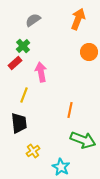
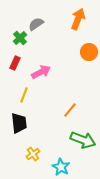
gray semicircle: moved 3 px right, 4 px down
green cross: moved 3 px left, 8 px up
red rectangle: rotated 24 degrees counterclockwise
pink arrow: rotated 72 degrees clockwise
orange line: rotated 28 degrees clockwise
yellow cross: moved 3 px down
